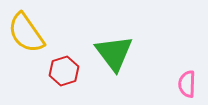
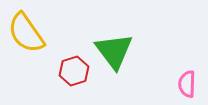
green triangle: moved 2 px up
red hexagon: moved 10 px right
